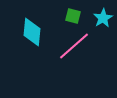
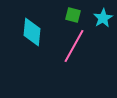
green square: moved 1 px up
pink line: rotated 20 degrees counterclockwise
